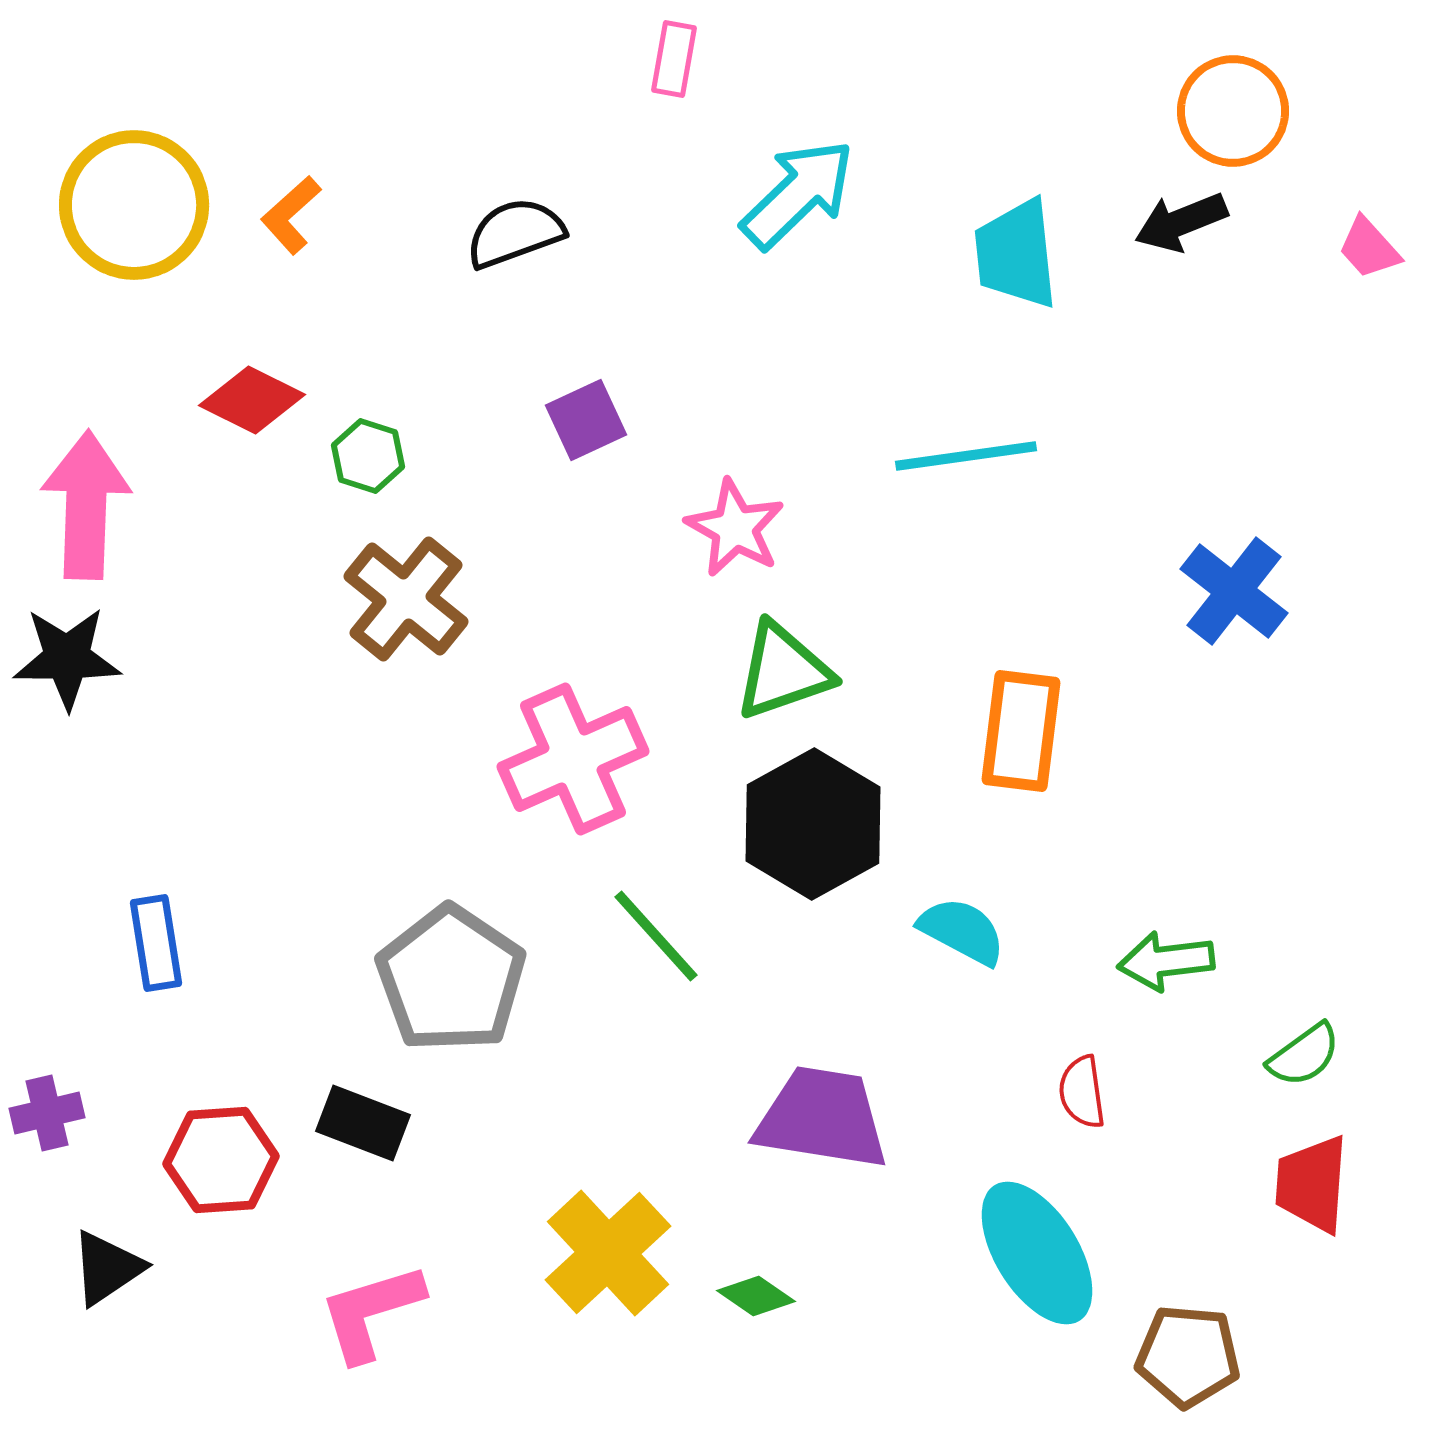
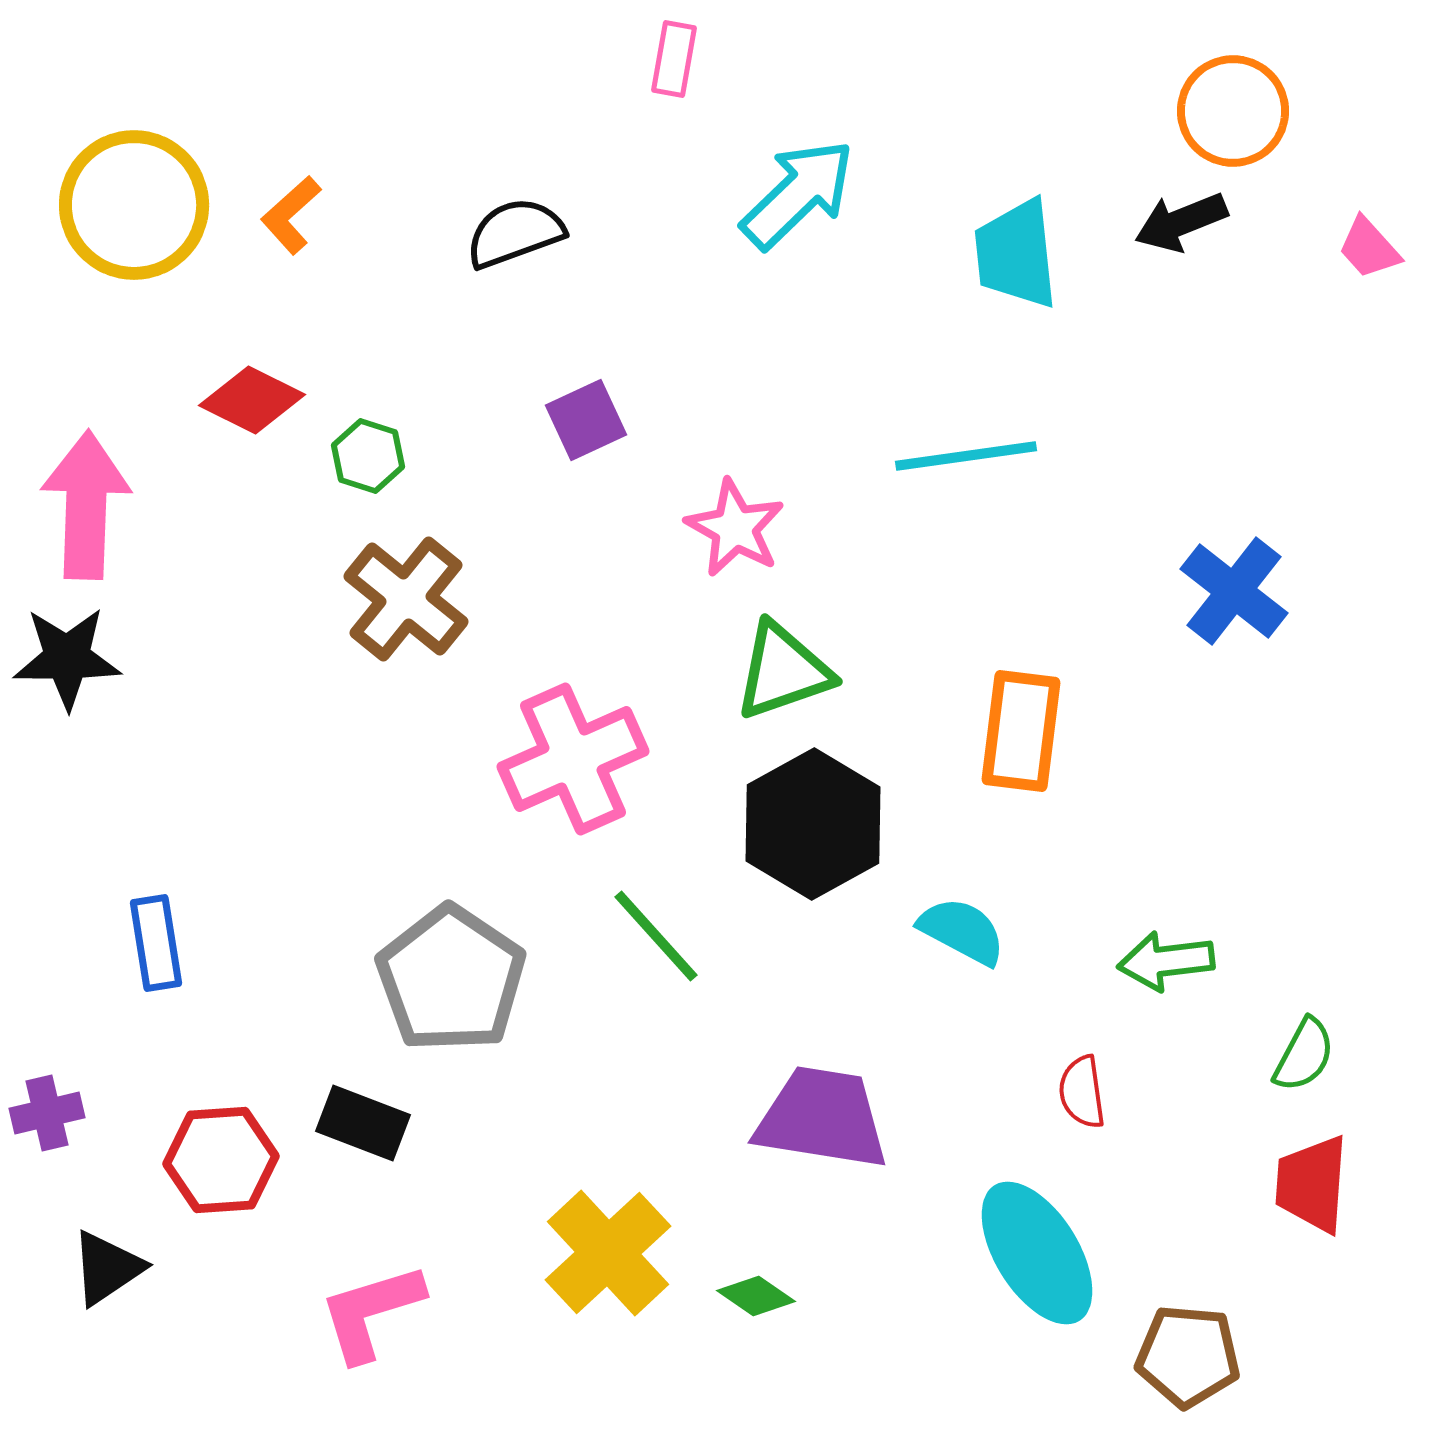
green semicircle: rotated 26 degrees counterclockwise
